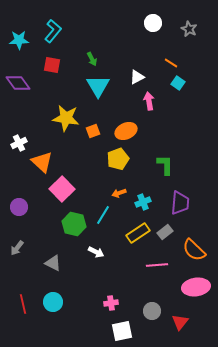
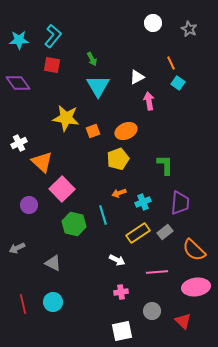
cyan L-shape: moved 5 px down
orange line: rotated 32 degrees clockwise
purple circle: moved 10 px right, 2 px up
cyan line: rotated 48 degrees counterclockwise
gray arrow: rotated 28 degrees clockwise
white arrow: moved 21 px right, 8 px down
pink line: moved 7 px down
pink cross: moved 10 px right, 11 px up
red triangle: moved 3 px right, 1 px up; rotated 24 degrees counterclockwise
